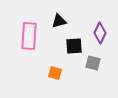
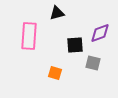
black triangle: moved 2 px left, 8 px up
purple diamond: rotated 45 degrees clockwise
black square: moved 1 px right, 1 px up
